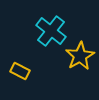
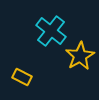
yellow rectangle: moved 2 px right, 6 px down
